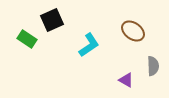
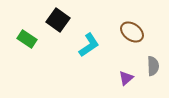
black square: moved 6 px right; rotated 30 degrees counterclockwise
brown ellipse: moved 1 px left, 1 px down
purple triangle: moved 2 px up; rotated 49 degrees clockwise
